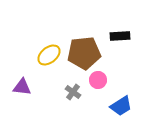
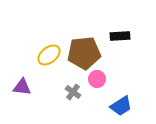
pink circle: moved 1 px left, 1 px up
